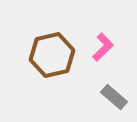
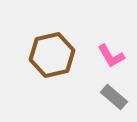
pink L-shape: moved 8 px right, 9 px down; rotated 104 degrees clockwise
